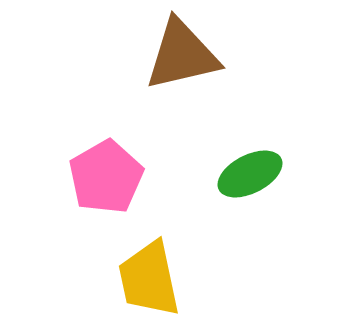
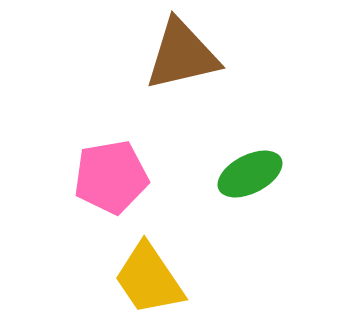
pink pentagon: moved 5 px right; rotated 20 degrees clockwise
yellow trapezoid: rotated 22 degrees counterclockwise
